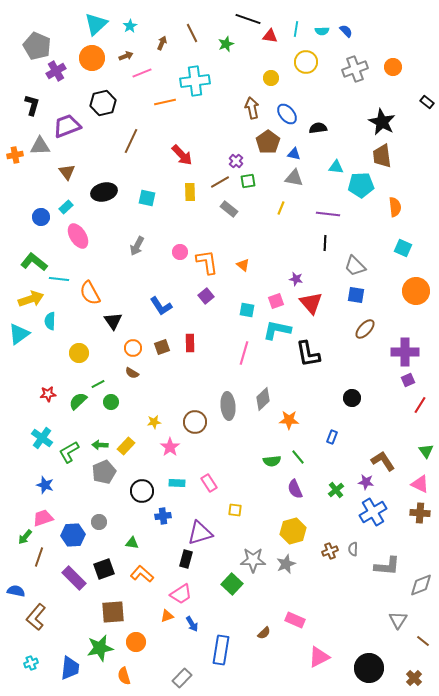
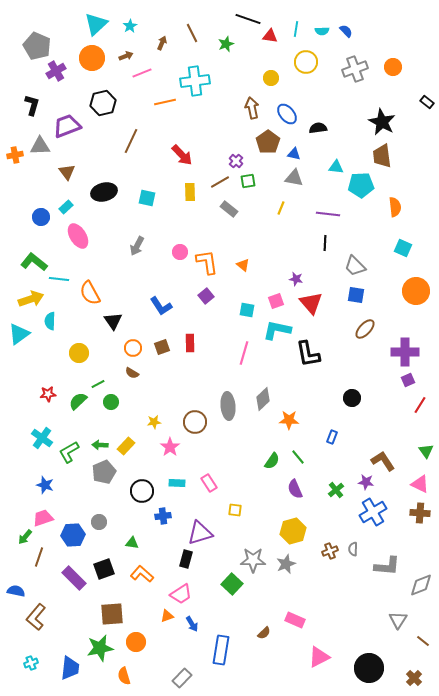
green semicircle at (272, 461): rotated 48 degrees counterclockwise
brown square at (113, 612): moved 1 px left, 2 px down
